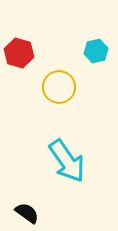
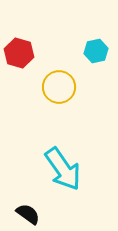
cyan arrow: moved 4 px left, 8 px down
black semicircle: moved 1 px right, 1 px down
